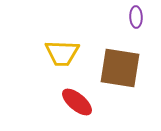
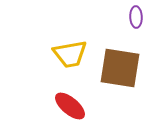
yellow trapezoid: moved 8 px right, 1 px down; rotated 12 degrees counterclockwise
red ellipse: moved 7 px left, 4 px down
